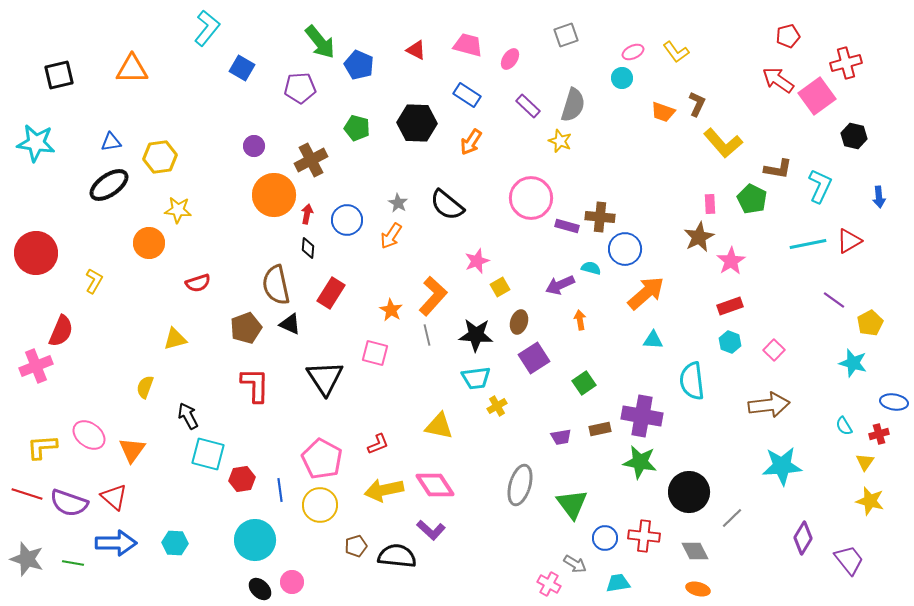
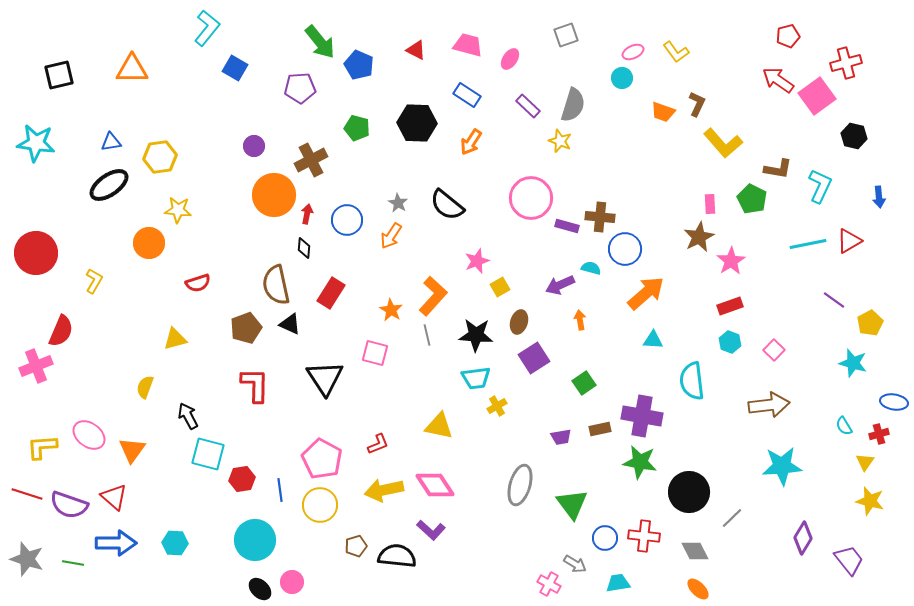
blue square at (242, 68): moved 7 px left
black diamond at (308, 248): moved 4 px left
purple semicircle at (69, 503): moved 2 px down
orange ellipse at (698, 589): rotated 30 degrees clockwise
